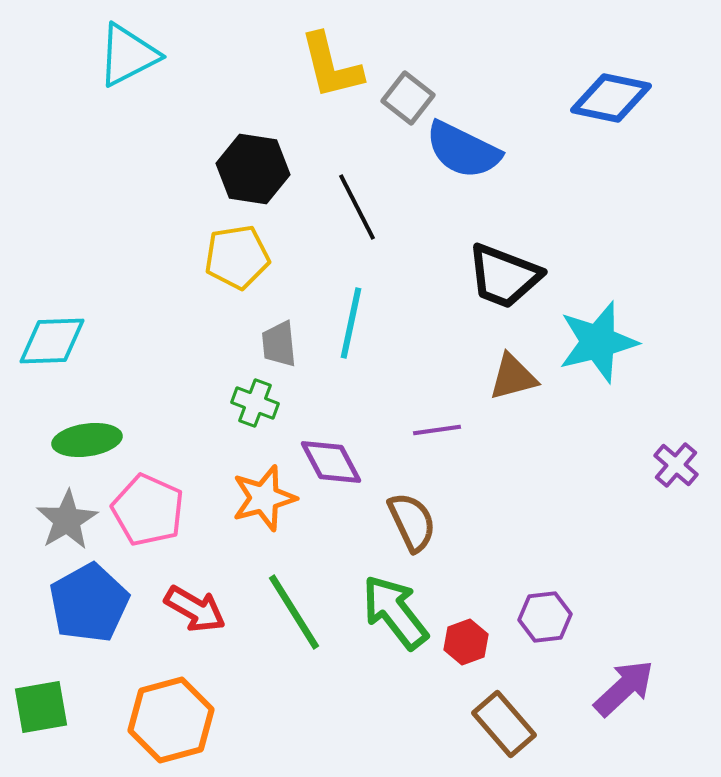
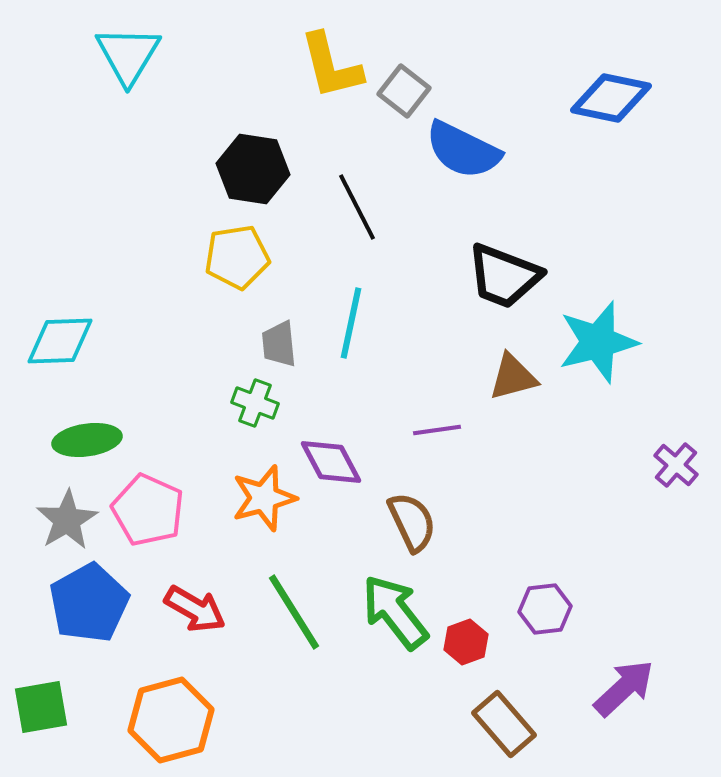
cyan triangle: rotated 32 degrees counterclockwise
gray square: moved 4 px left, 7 px up
cyan diamond: moved 8 px right
purple hexagon: moved 8 px up
